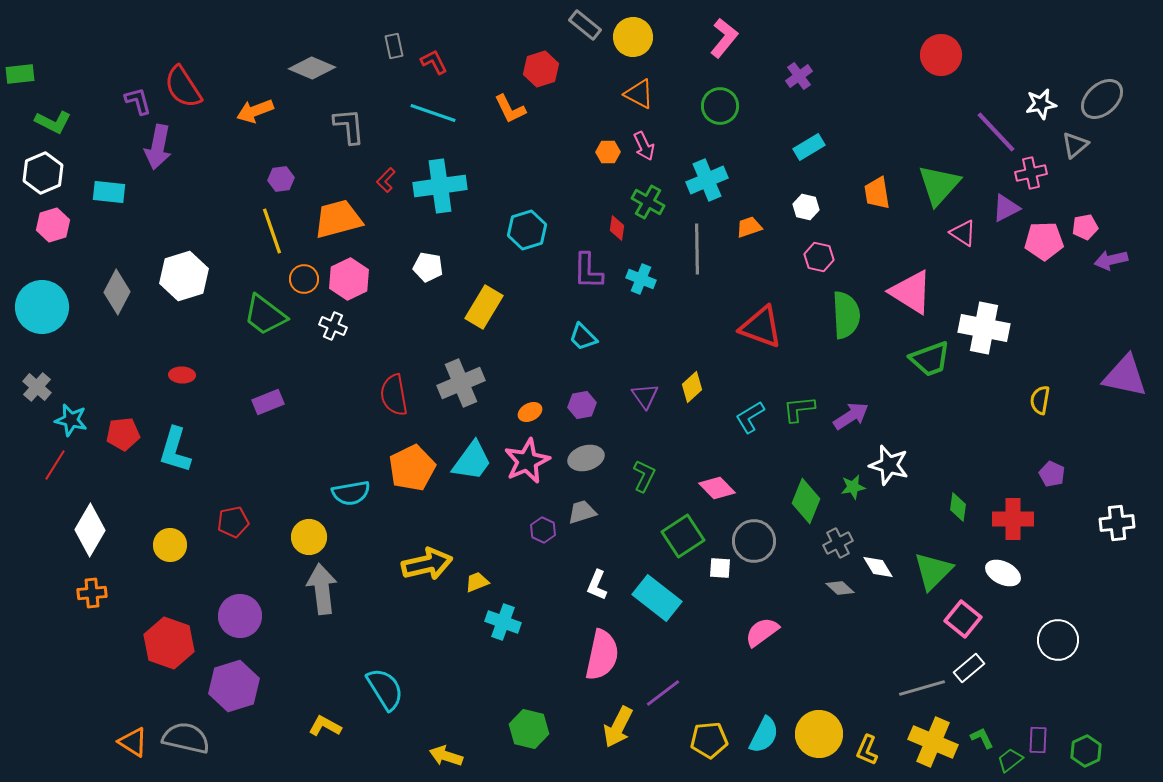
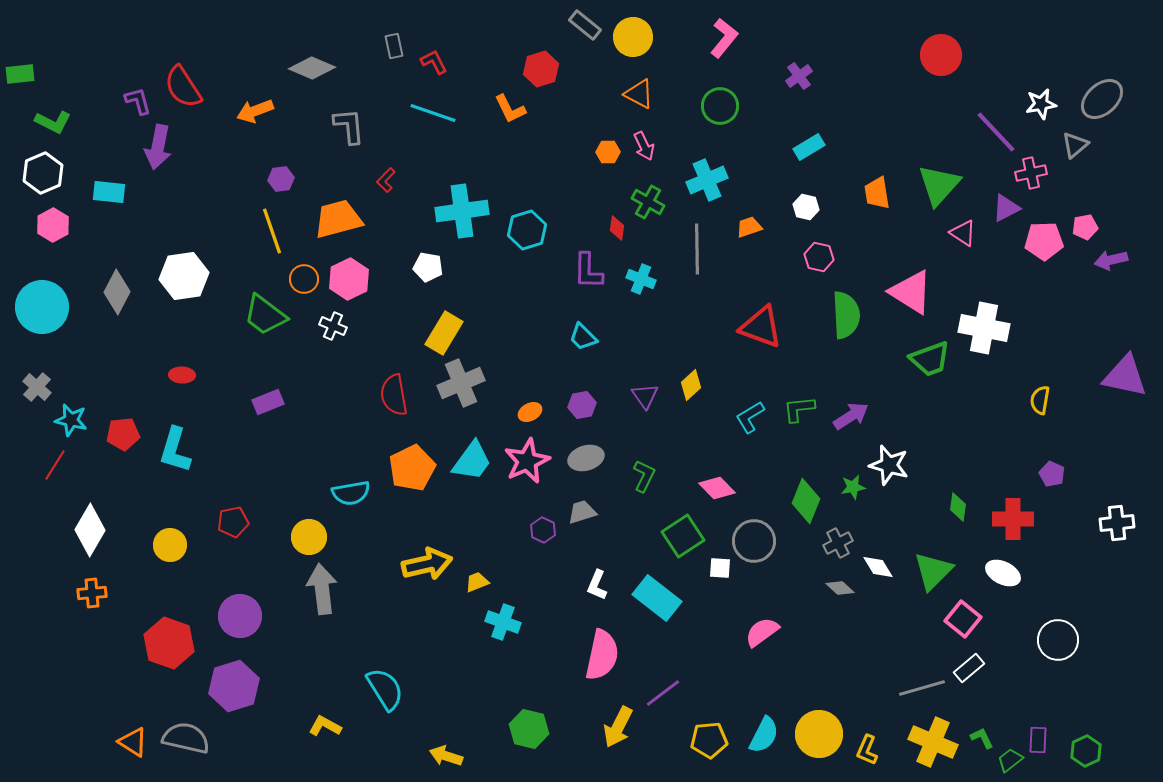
cyan cross at (440, 186): moved 22 px right, 25 px down
pink hexagon at (53, 225): rotated 12 degrees counterclockwise
white hexagon at (184, 276): rotated 9 degrees clockwise
yellow rectangle at (484, 307): moved 40 px left, 26 px down
yellow diamond at (692, 387): moved 1 px left, 2 px up
